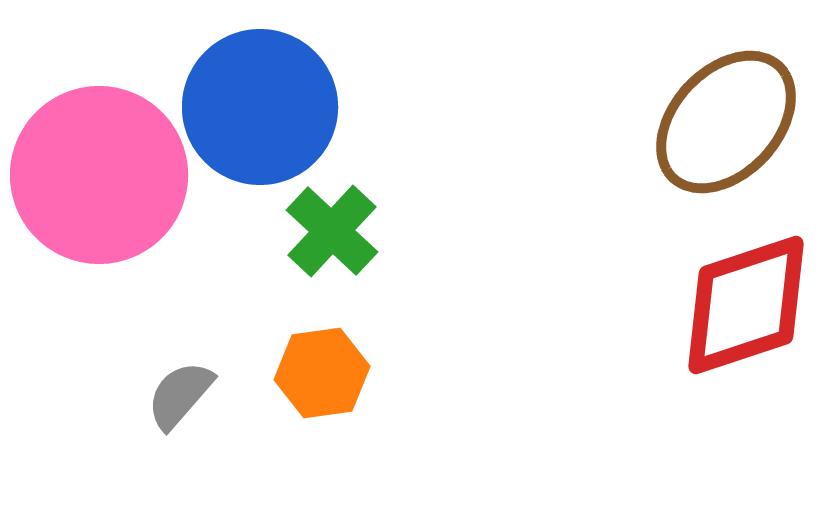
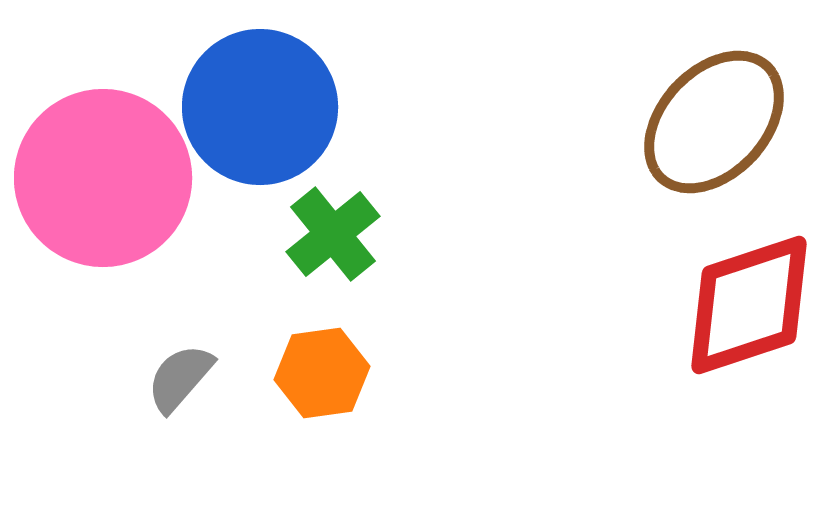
brown ellipse: moved 12 px left
pink circle: moved 4 px right, 3 px down
green cross: moved 1 px right, 3 px down; rotated 8 degrees clockwise
red diamond: moved 3 px right
gray semicircle: moved 17 px up
